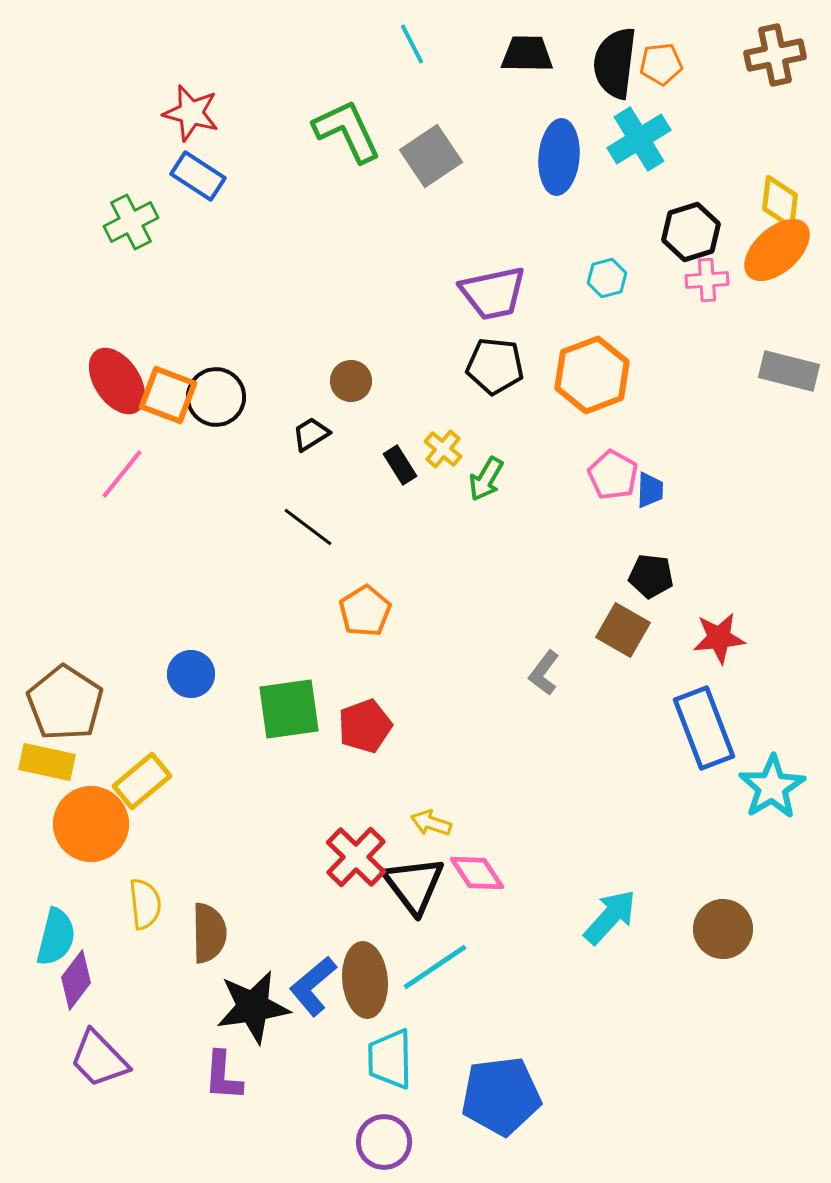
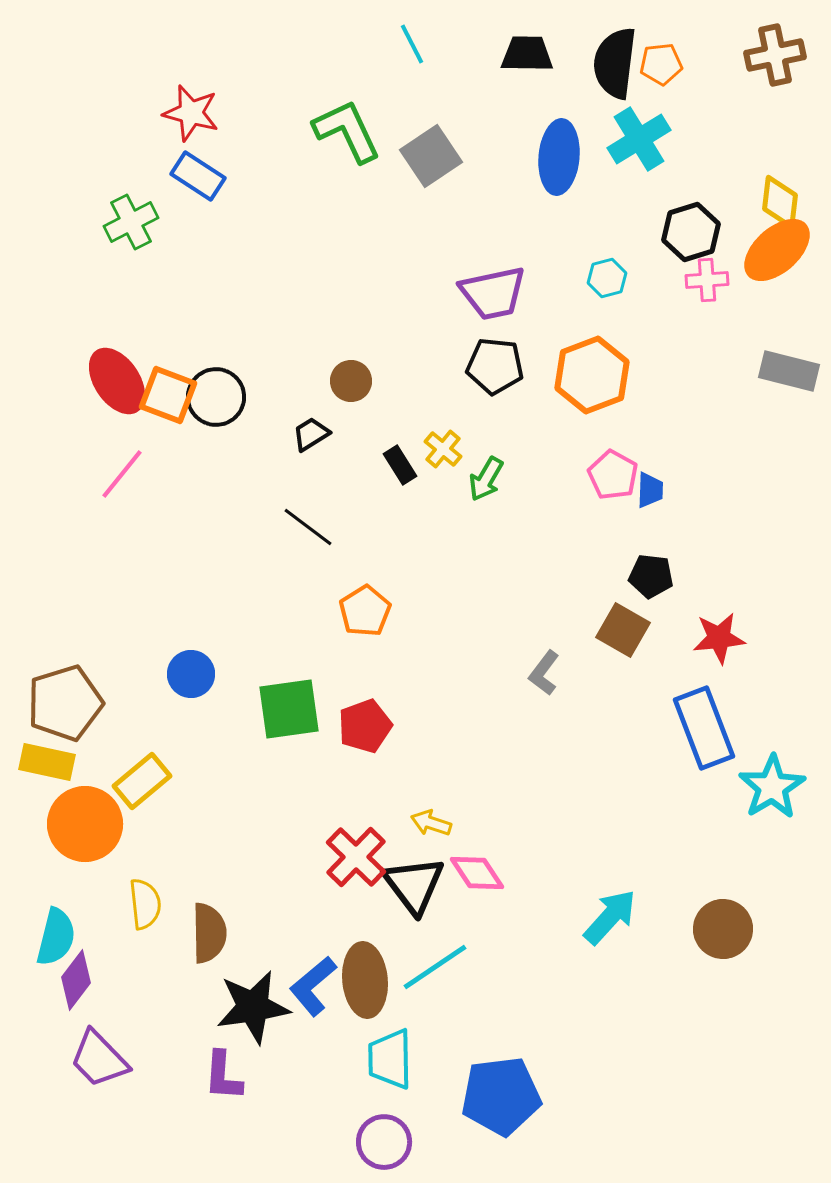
brown pentagon at (65, 703): rotated 22 degrees clockwise
orange circle at (91, 824): moved 6 px left
